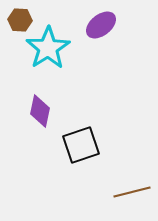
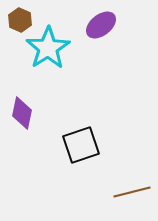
brown hexagon: rotated 20 degrees clockwise
purple diamond: moved 18 px left, 2 px down
